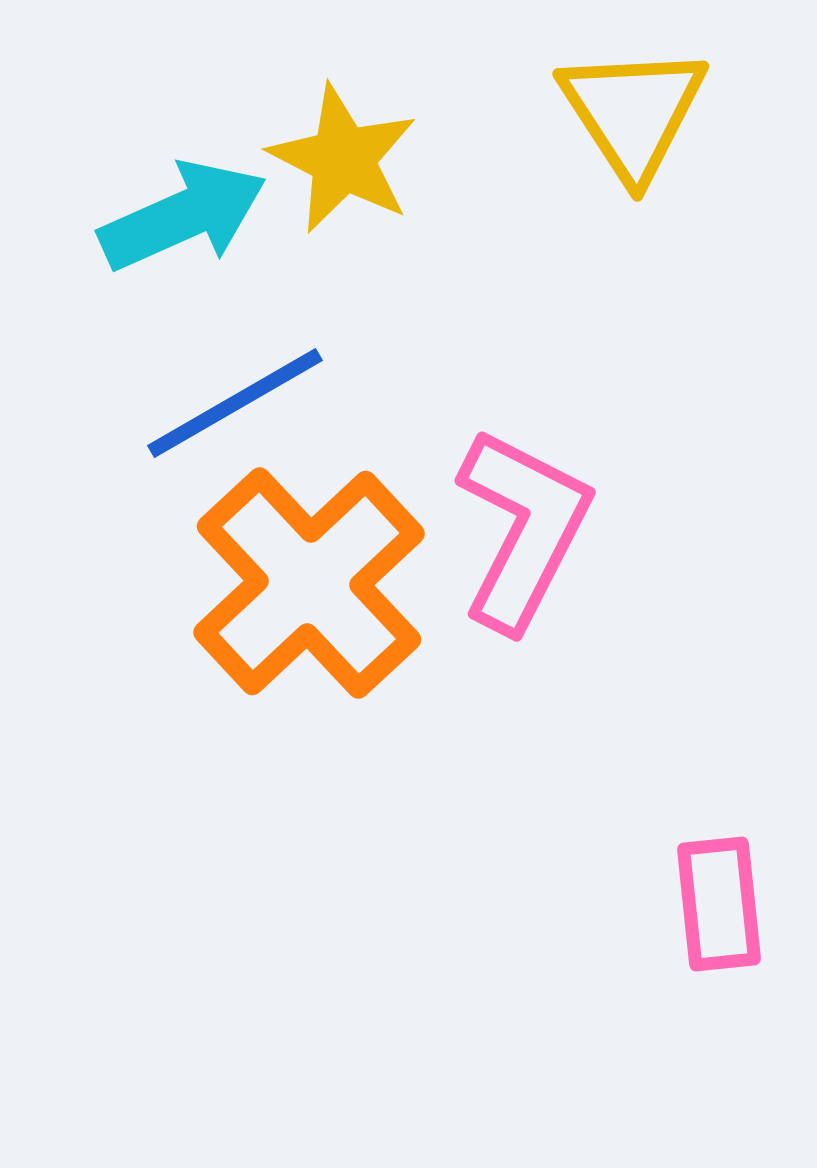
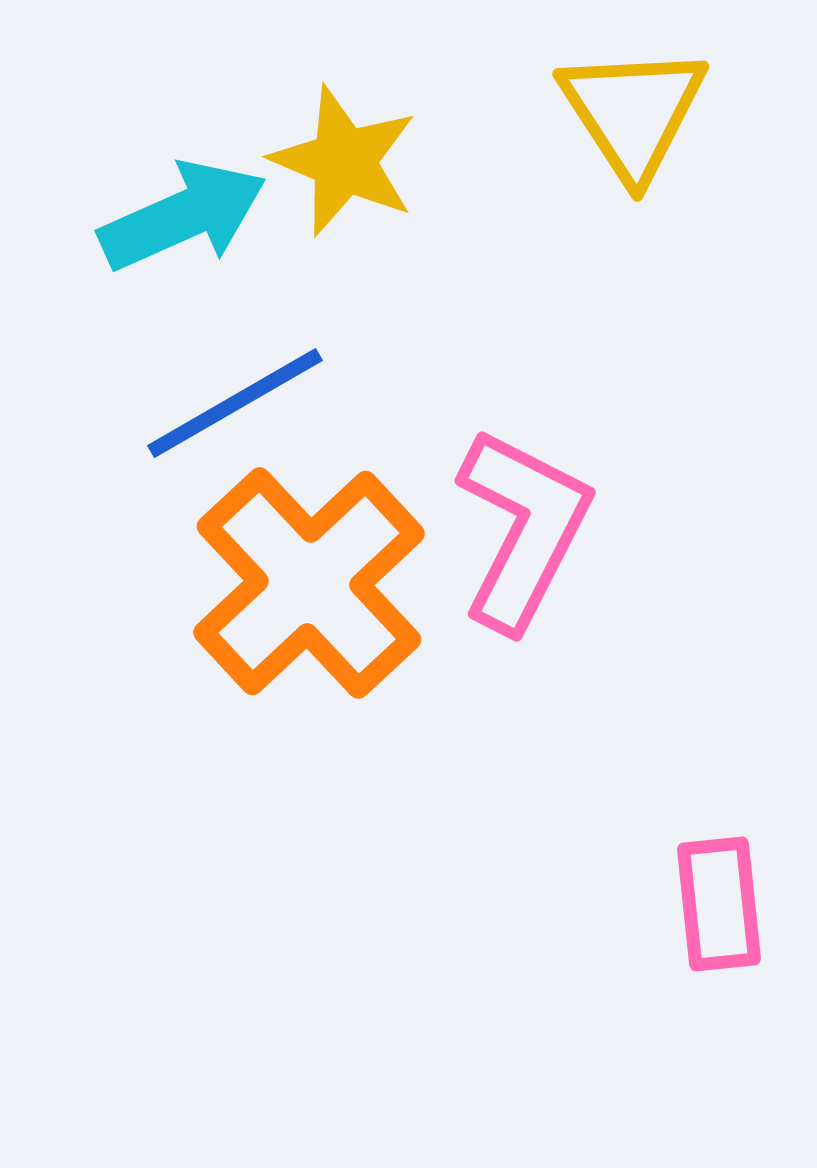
yellow star: moved 1 px right, 2 px down; rotated 4 degrees counterclockwise
